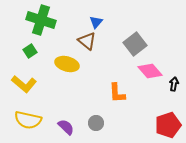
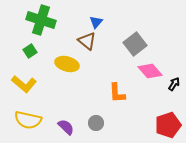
black arrow: rotated 24 degrees clockwise
